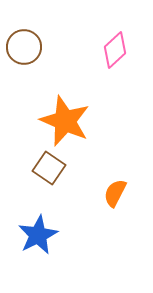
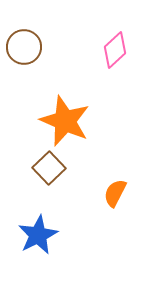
brown square: rotated 12 degrees clockwise
